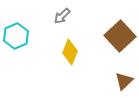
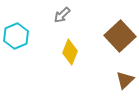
gray arrow: moved 1 px up
brown triangle: moved 1 px right, 1 px up
